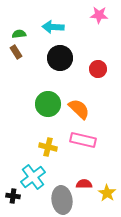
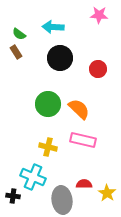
green semicircle: rotated 136 degrees counterclockwise
cyan cross: rotated 30 degrees counterclockwise
